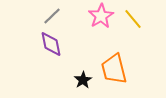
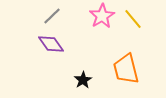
pink star: moved 1 px right
purple diamond: rotated 24 degrees counterclockwise
orange trapezoid: moved 12 px right
